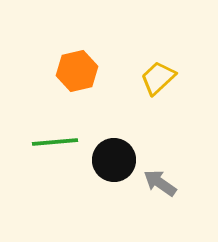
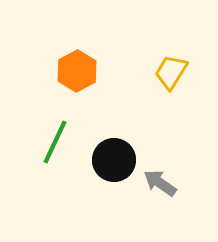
orange hexagon: rotated 15 degrees counterclockwise
yellow trapezoid: moved 13 px right, 6 px up; rotated 15 degrees counterclockwise
green line: rotated 60 degrees counterclockwise
